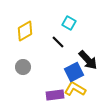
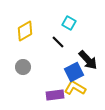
yellow L-shape: moved 1 px up
